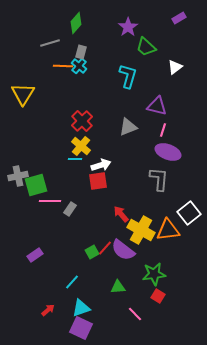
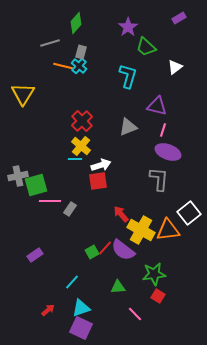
orange line at (63, 66): rotated 12 degrees clockwise
